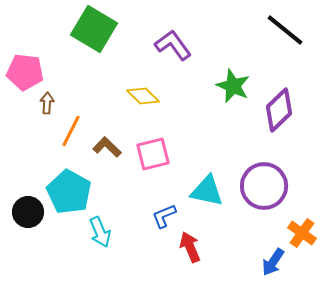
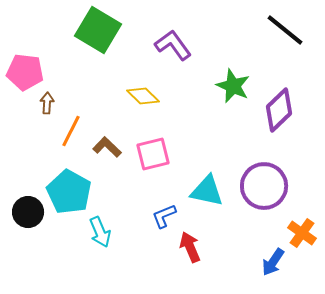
green square: moved 4 px right, 1 px down
